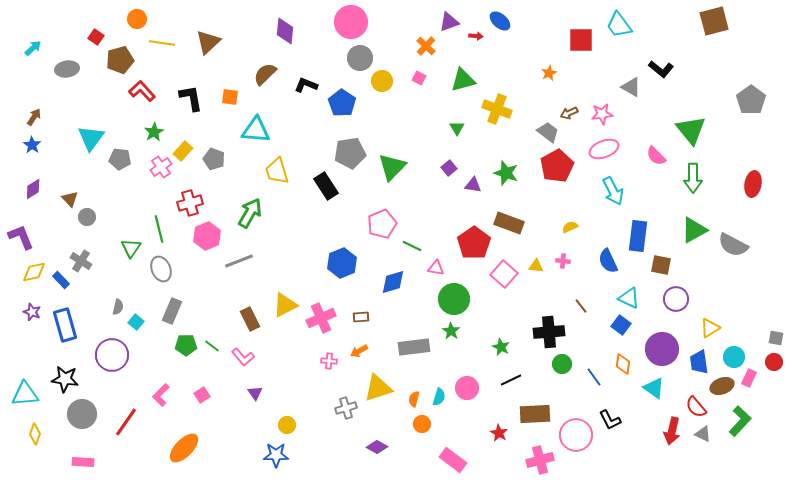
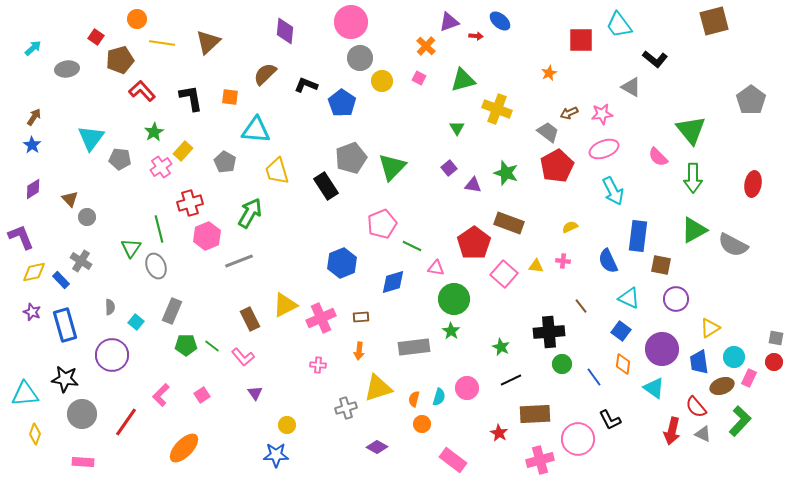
black L-shape at (661, 69): moved 6 px left, 10 px up
gray pentagon at (350, 153): moved 1 px right, 5 px down; rotated 12 degrees counterclockwise
pink semicircle at (656, 156): moved 2 px right, 1 px down
gray pentagon at (214, 159): moved 11 px right, 3 px down; rotated 10 degrees clockwise
gray ellipse at (161, 269): moved 5 px left, 3 px up
gray semicircle at (118, 307): moved 8 px left; rotated 14 degrees counterclockwise
blue square at (621, 325): moved 6 px down
orange arrow at (359, 351): rotated 54 degrees counterclockwise
pink cross at (329, 361): moved 11 px left, 4 px down
pink circle at (576, 435): moved 2 px right, 4 px down
